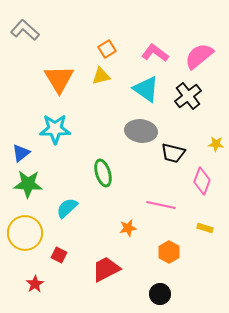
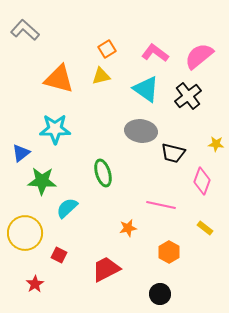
orange triangle: rotated 44 degrees counterclockwise
green star: moved 14 px right, 3 px up
yellow rectangle: rotated 21 degrees clockwise
